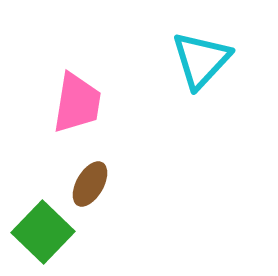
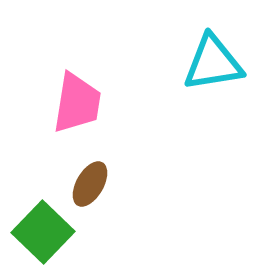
cyan triangle: moved 12 px right, 3 px down; rotated 38 degrees clockwise
